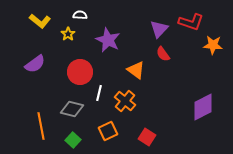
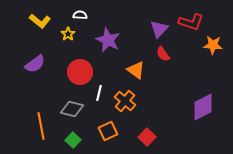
red square: rotated 12 degrees clockwise
